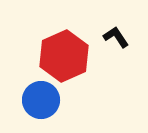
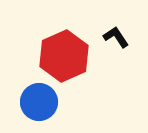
blue circle: moved 2 px left, 2 px down
